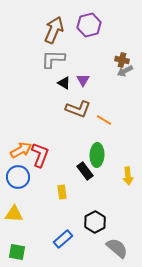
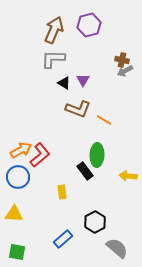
red L-shape: rotated 30 degrees clockwise
yellow arrow: rotated 102 degrees clockwise
